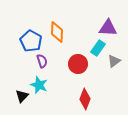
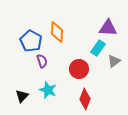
red circle: moved 1 px right, 5 px down
cyan star: moved 9 px right, 5 px down
